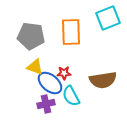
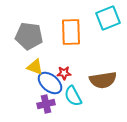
gray pentagon: moved 2 px left
cyan semicircle: moved 2 px right
